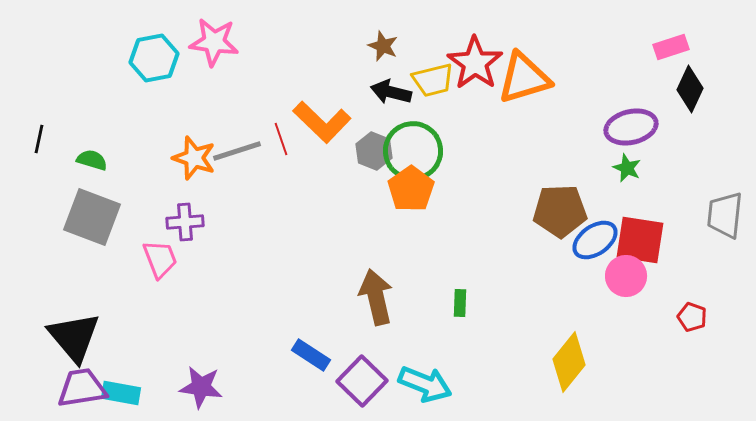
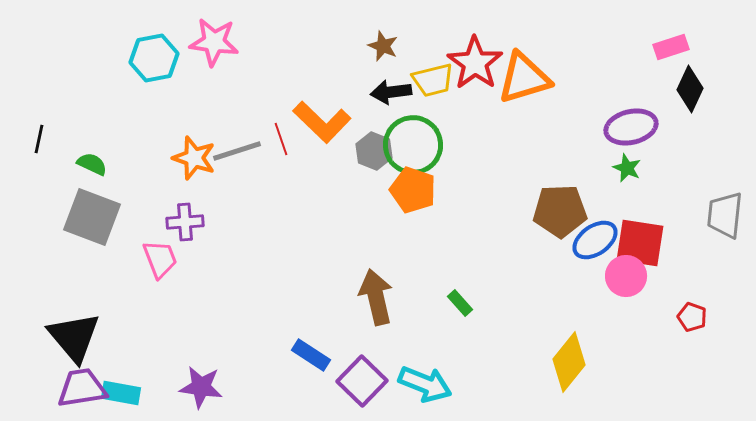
black arrow: rotated 21 degrees counterclockwise
green circle: moved 6 px up
green semicircle: moved 4 px down; rotated 8 degrees clockwise
orange pentagon: moved 2 px right, 1 px down; rotated 18 degrees counterclockwise
red square: moved 3 px down
green rectangle: rotated 44 degrees counterclockwise
